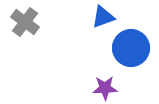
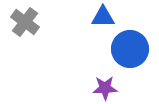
blue triangle: rotated 20 degrees clockwise
blue circle: moved 1 px left, 1 px down
